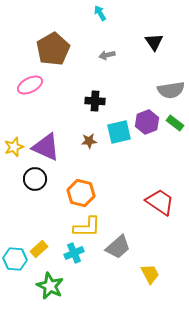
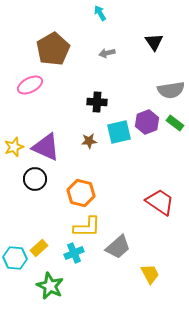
gray arrow: moved 2 px up
black cross: moved 2 px right, 1 px down
yellow rectangle: moved 1 px up
cyan hexagon: moved 1 px up
